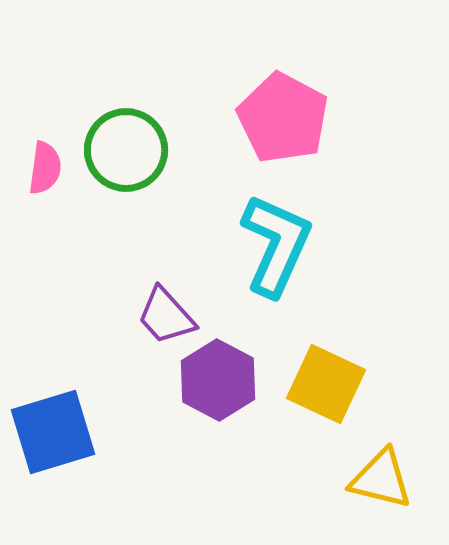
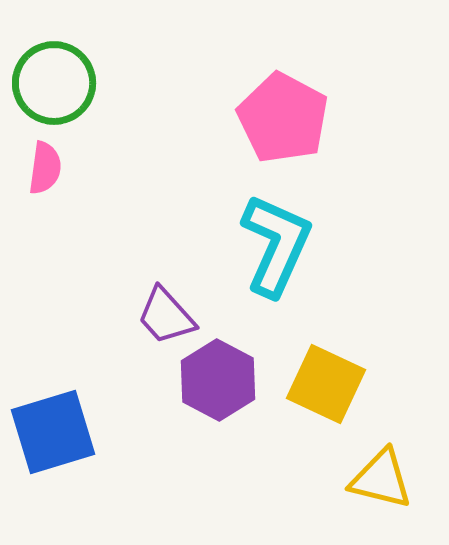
green circle: moved 72 px left, 67 px up
